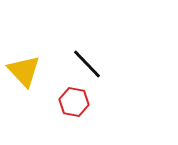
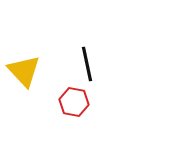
black line: rotated 32 degrees clockwise
